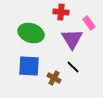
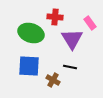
red cross: moved 6 px left, 5 px down
pink rectangle: moved 1 px right
black line: moved 3 px left; rotated 32 degrees counterclockwise
brown cross: moved 1 px left, 2 px down
